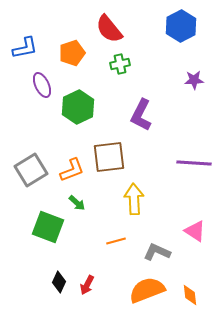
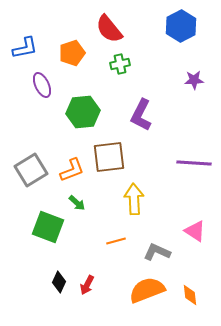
green hexagon: moved 5 px right, 5 px down; rotated 20 degrees clockwise
